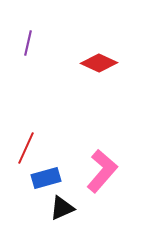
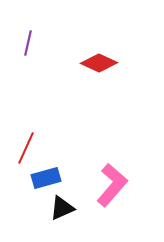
pink L-shape: moved 10 px right, 14 px down
